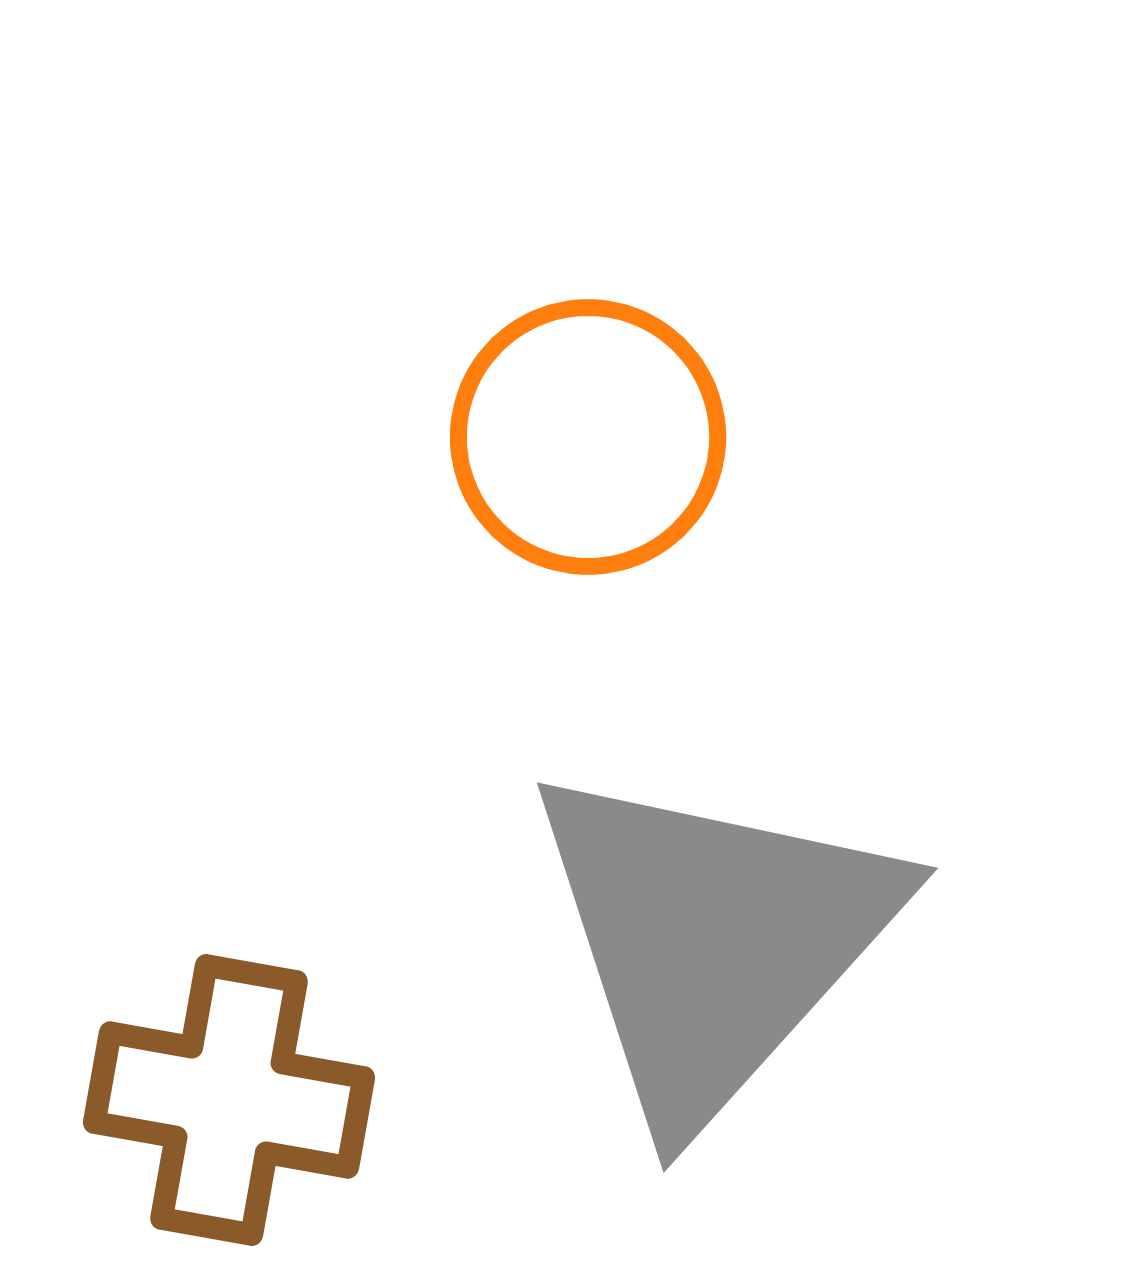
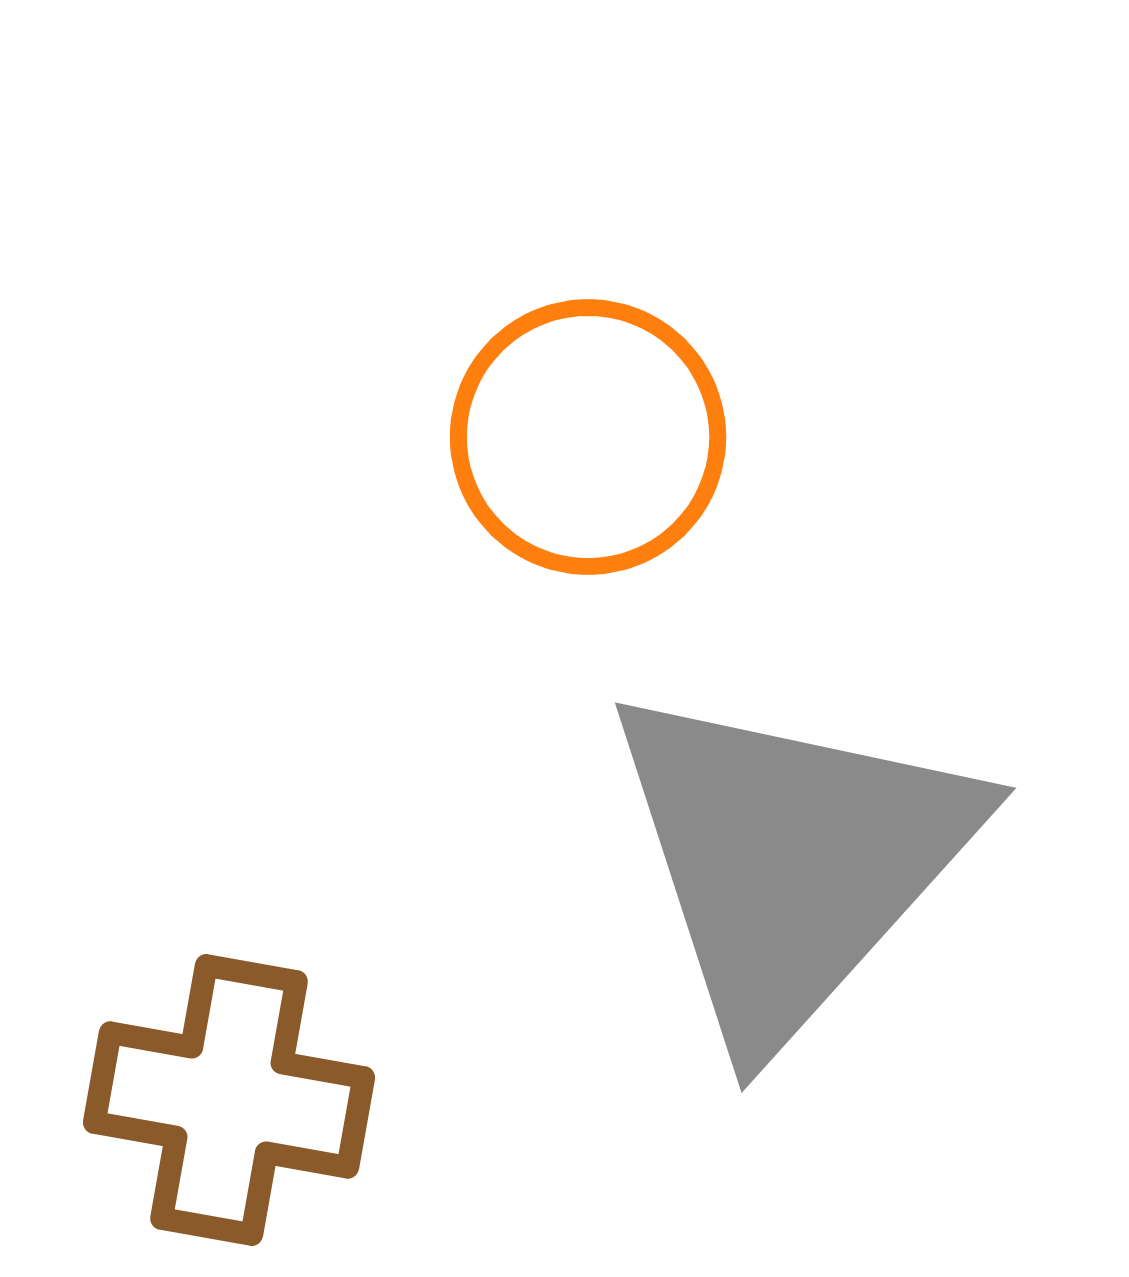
gray triangle: moved 78 px right, 80 px up
